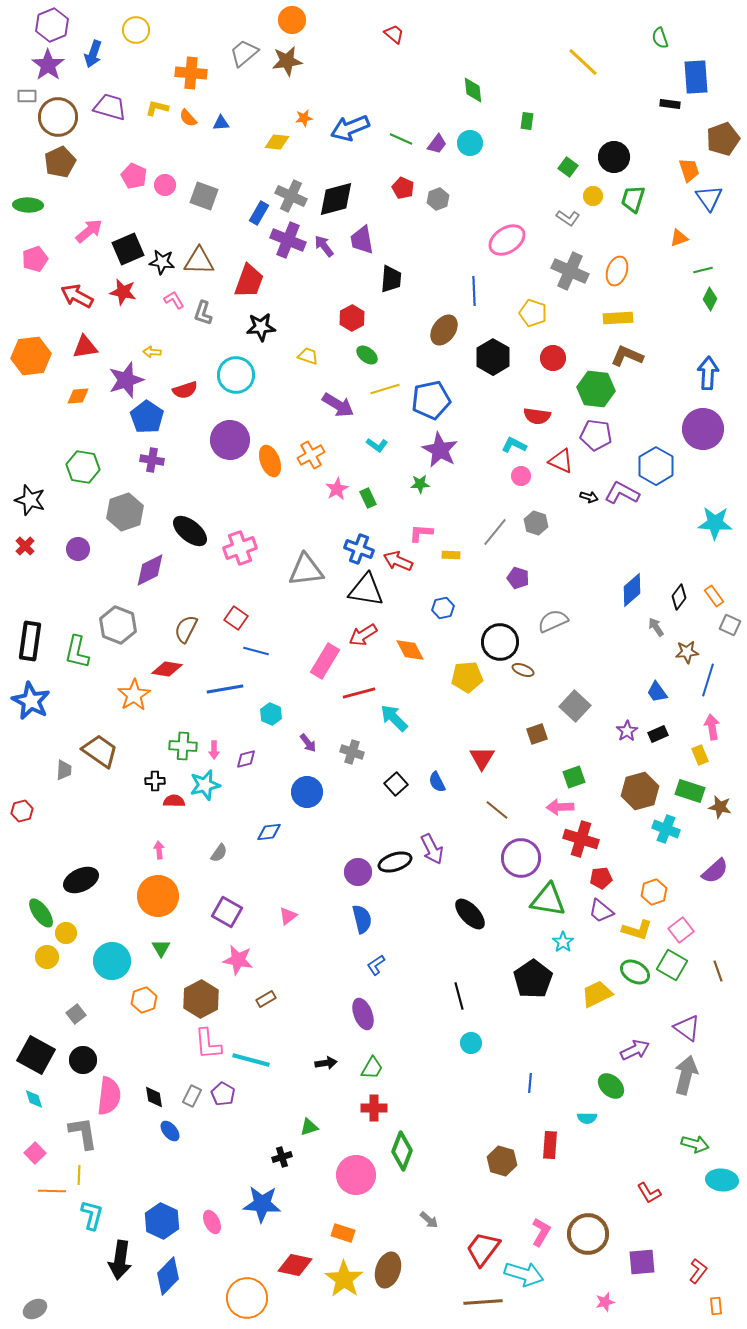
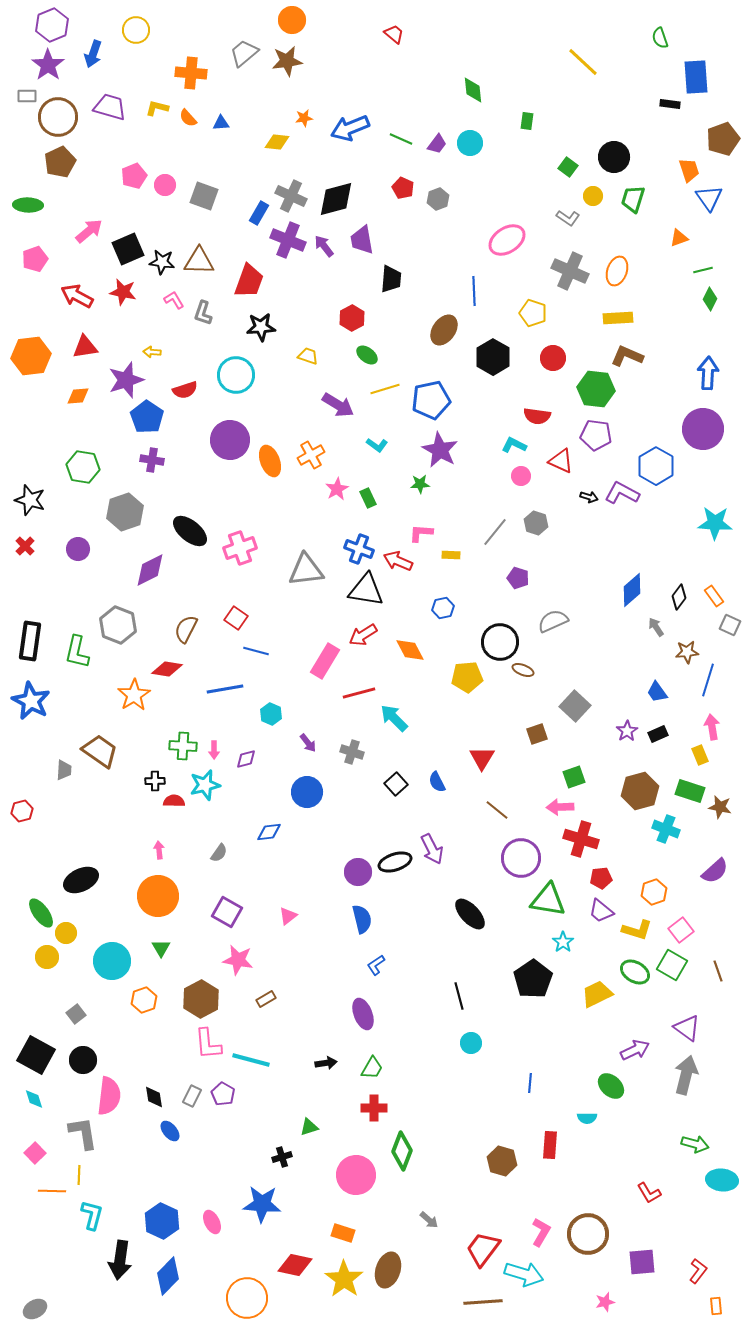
pink pentagon at (134, 176): rotated 25 degrees clockwise
